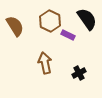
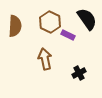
brown hexagon: moved 1 px down
brown semicircle: rotated 35 degrees clockwise
brown arrow: moved 4 px up
